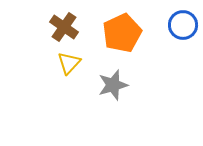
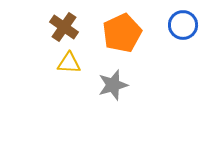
yellow triangle: rotated 50 degrees clockwise
